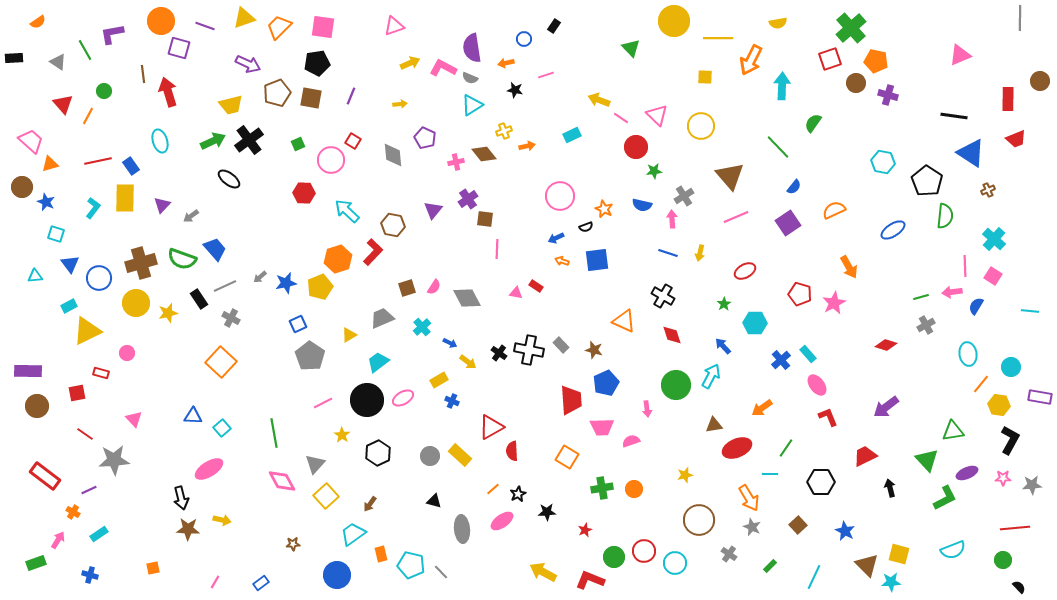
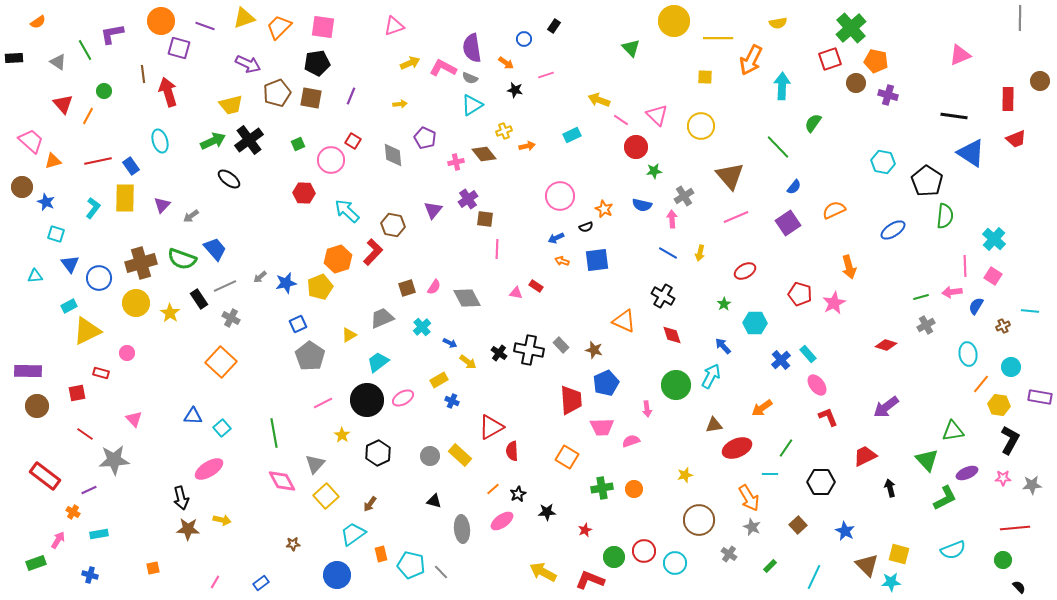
orange arrow at (506, 63): rotated 133 degrees counterclockwise
pink line at (621, 118): moved 2 px down
orange triangle at (50, 164): moved 3 px right, 3 px up
brown cross at (988, 190): moved 15 px right, 136 px down
blue line at (668, 253): rotated 12 degrees clockwise
orange arrow at (849, 267): rotated 15 degrees clockwise
yellow star at (168, 313): moved 2 px right; rotated 24 degrees counterclockwise
cyan rectangle at (99, 534): rotated 24 degrees clockwise
